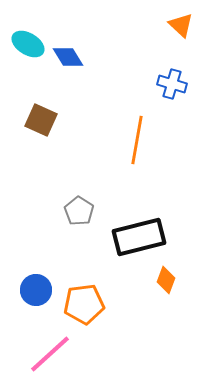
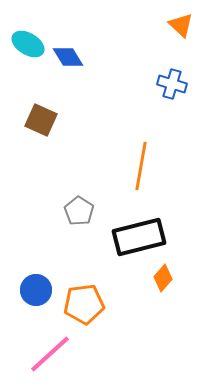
orange line: moved 4 px right, 26 px down
orange diamond: moved 3 px left, 2 px up; rotated 20 degrees clockwise
